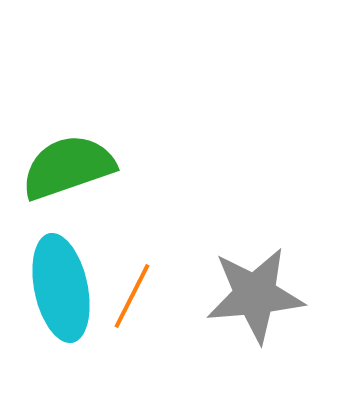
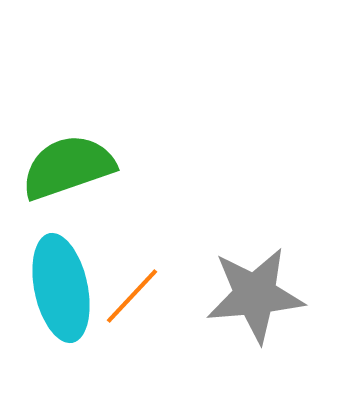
orange line: rotated 16 degrees clockwise
